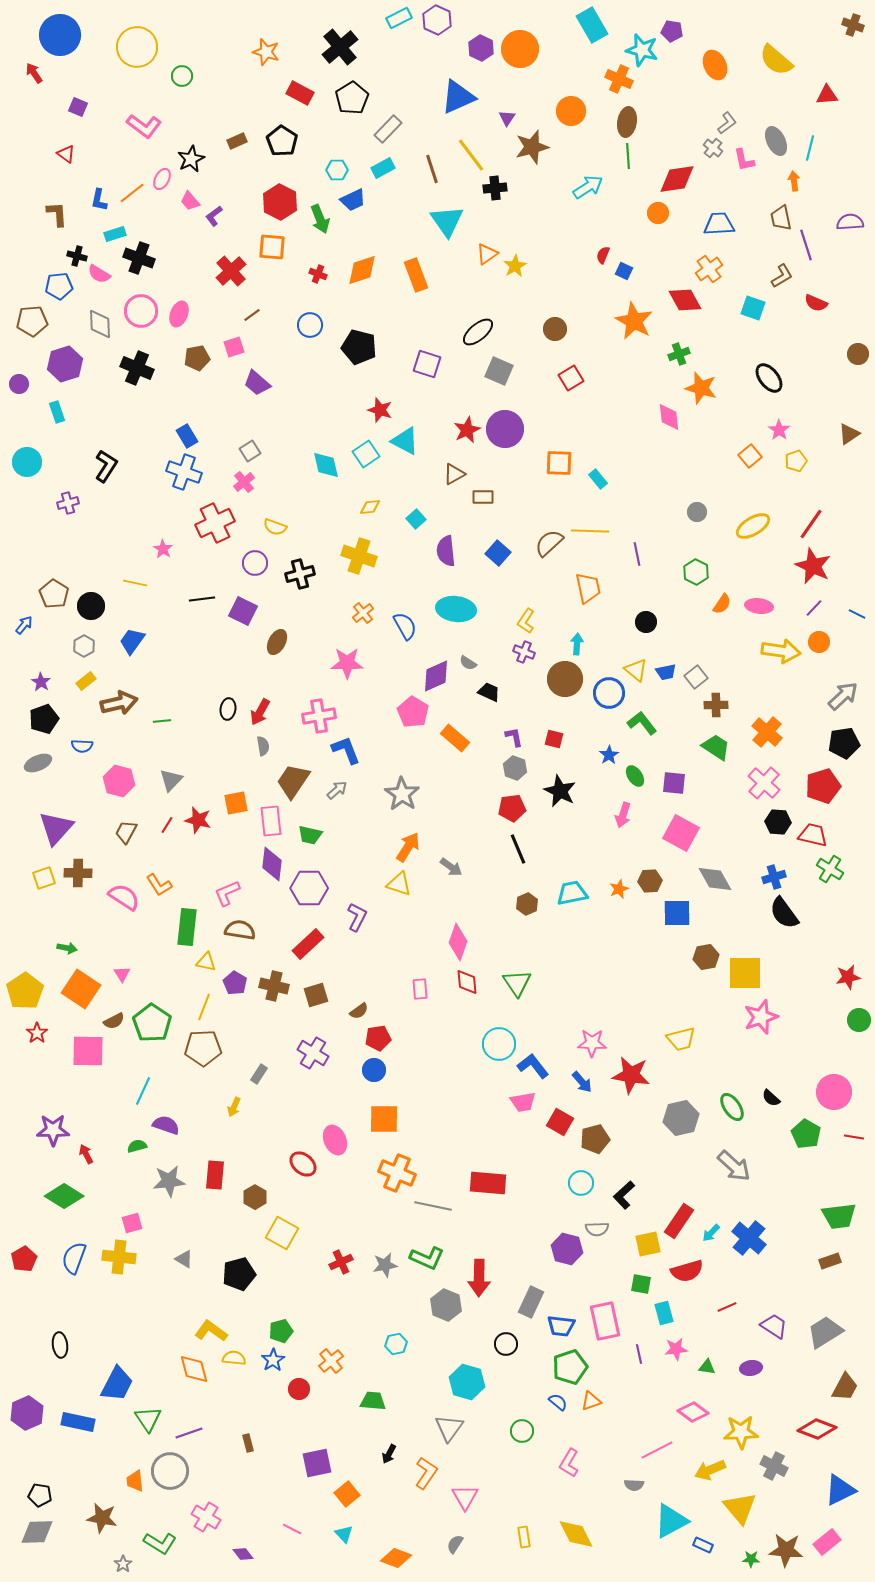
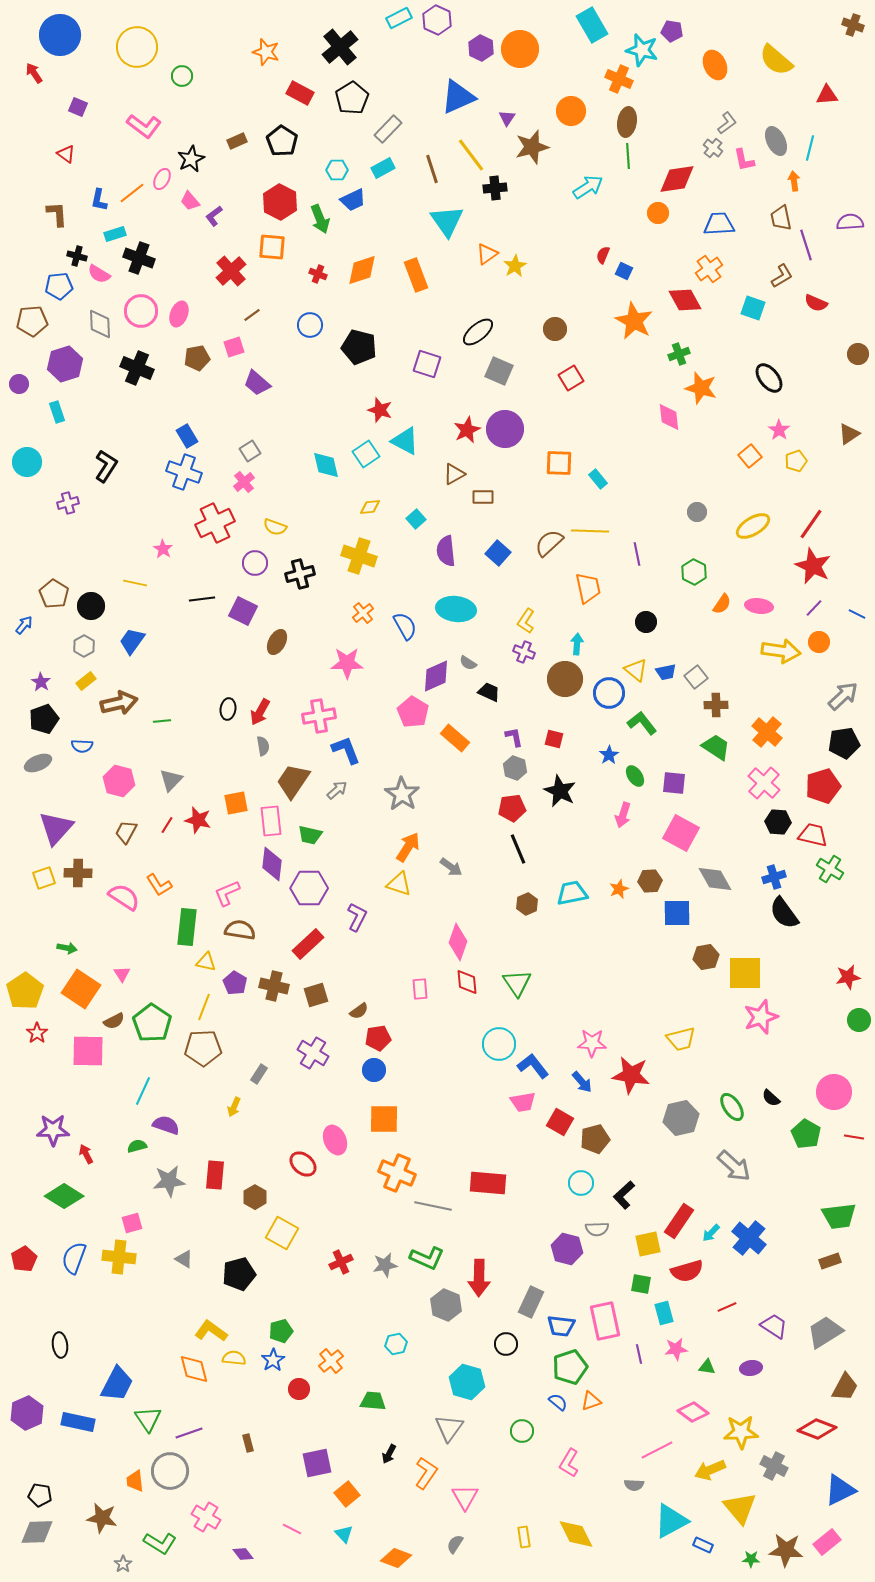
green hexagon at (696, 572): moved 2 px left
